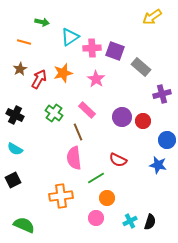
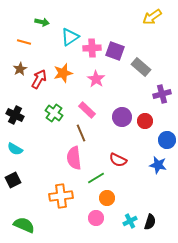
red circle: moved 2 px right
brown line: moved 3 px right, 1 px down
